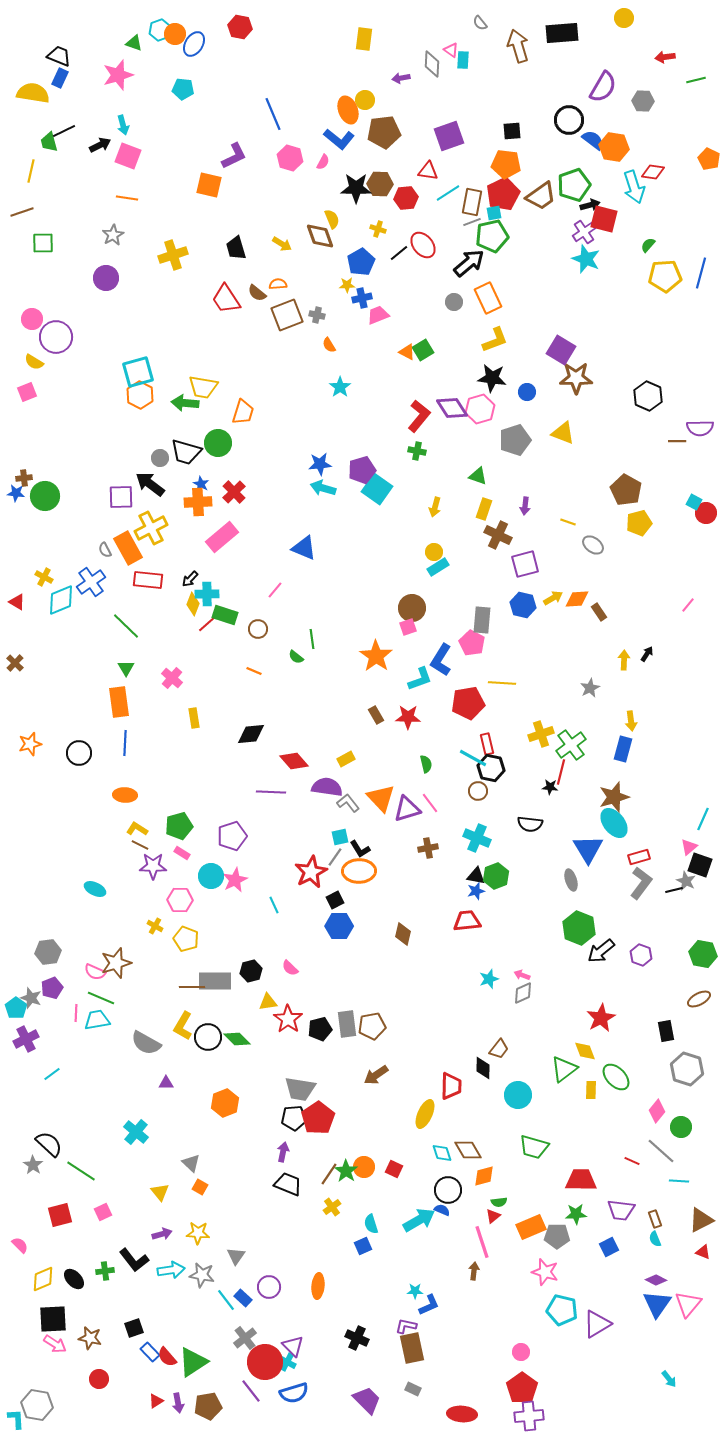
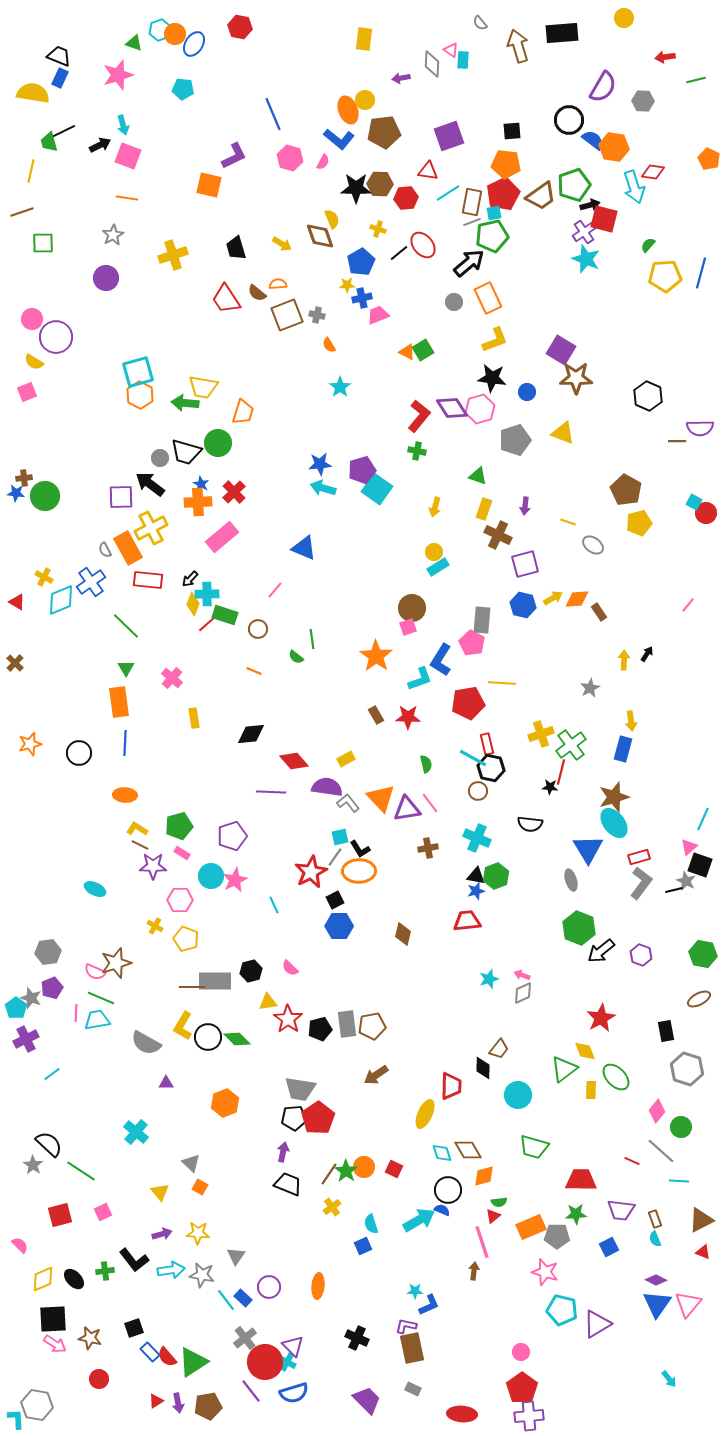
purple triangle at (407, 809): rotated 8 degrees clockwise
